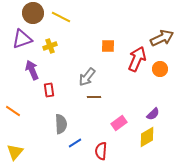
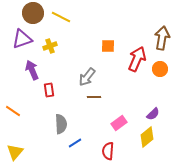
brown arrow: rotated 55 degrees counterclockwise
yellow diamond: rotated 10 degrees counterclockwise
red semicircle: moved 7 px right
